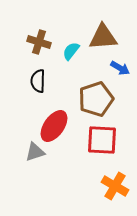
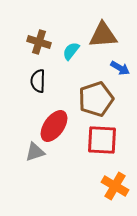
brown triangle: moved 2 px up
